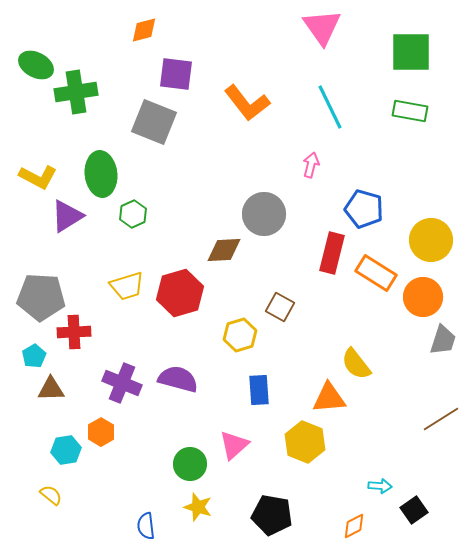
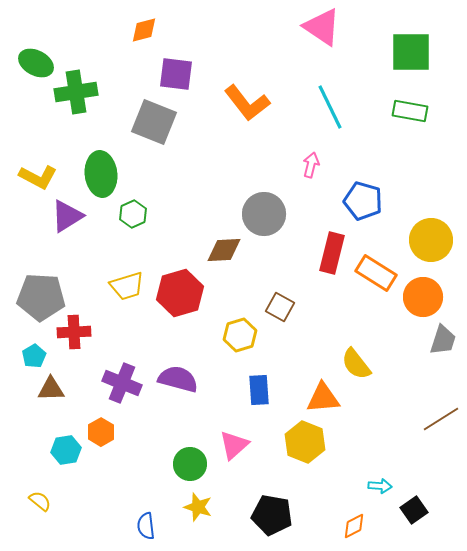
pink triangle at (322, 27): rotated 21 degrees counterclockwise
green ellipse at (36, 65): moved 2 px up
blue pentagon at (364, 209): moved 1 px left, 8 px up
orange triangle at (329, 398): moved 6 px left
yellow semicircle at (51, 495): moved 11 px left, 6 px down
